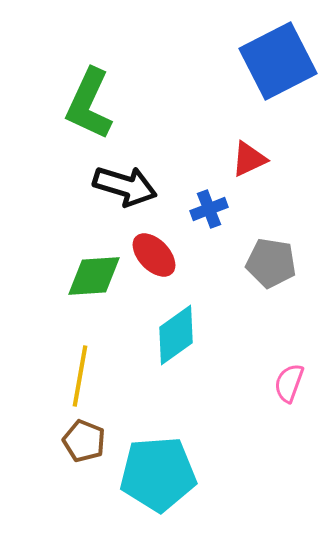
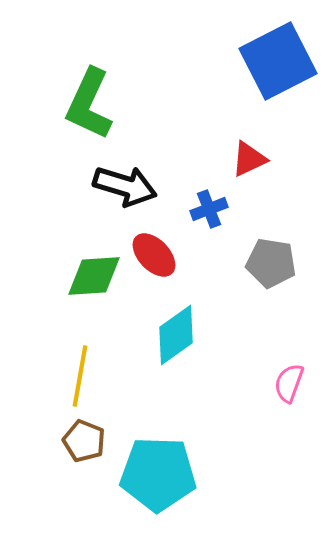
cyan pentagon: rotated 6 degrees clockwise
